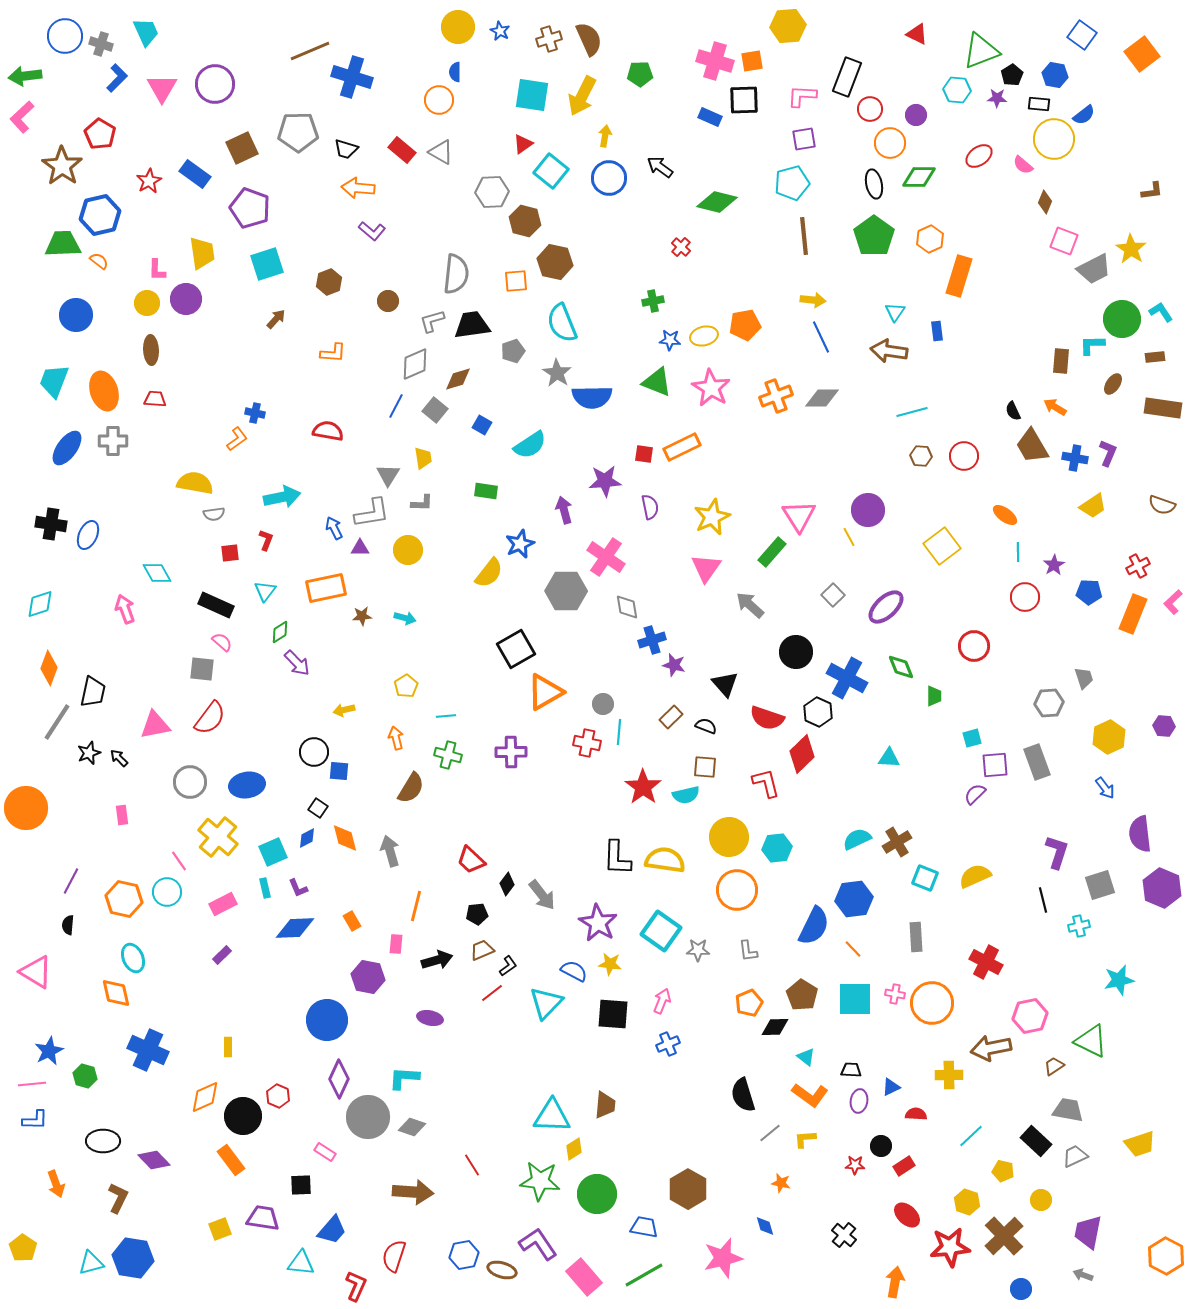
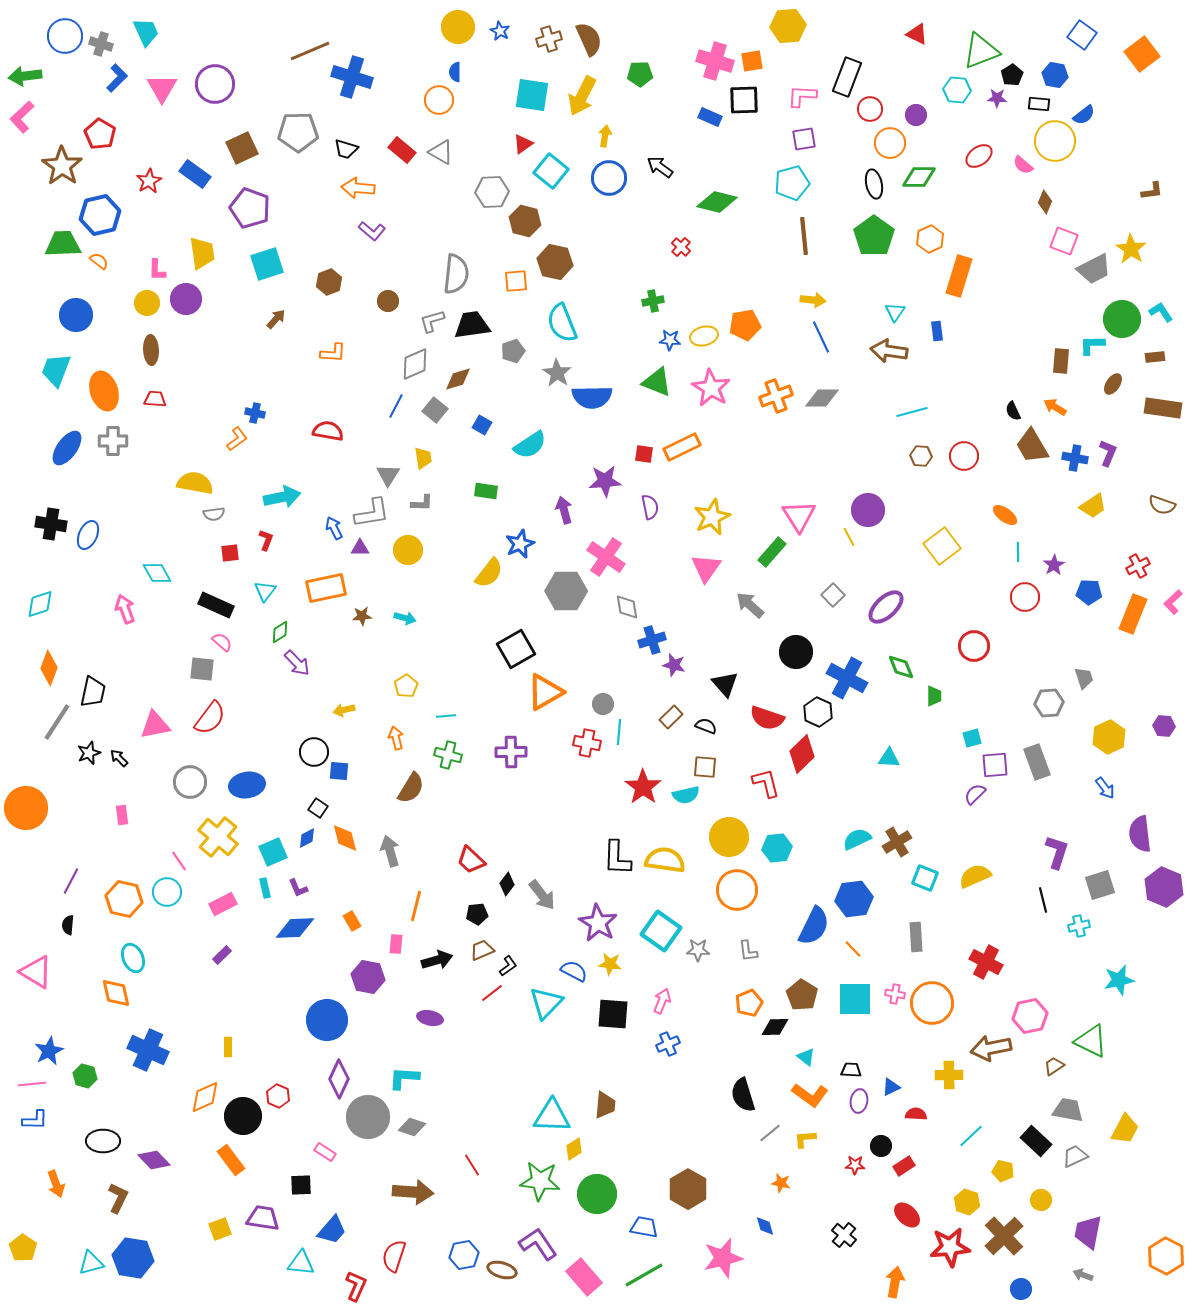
yellow circle at (1054, 139): moved 1 px right, 2 px down
cyan trapezoid at (54, 381): moved 2 px right, 11 px up
purple hexagon at (1162, 888): moved 2 px right, 1 px up
yellow trapezoid at (1140, 1144): moved 15 px left, 15 px up; rotated 44 degrees counterclockwise
